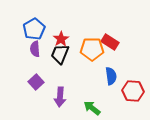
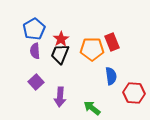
red rectangle: moved 2 px right; rotated 36 degrees clockwise
purple semicircle: moved 2 px down
red hexagon: moved 1 px right, 2 px down
